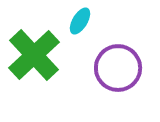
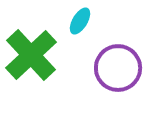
green cross: moved 3 px left
